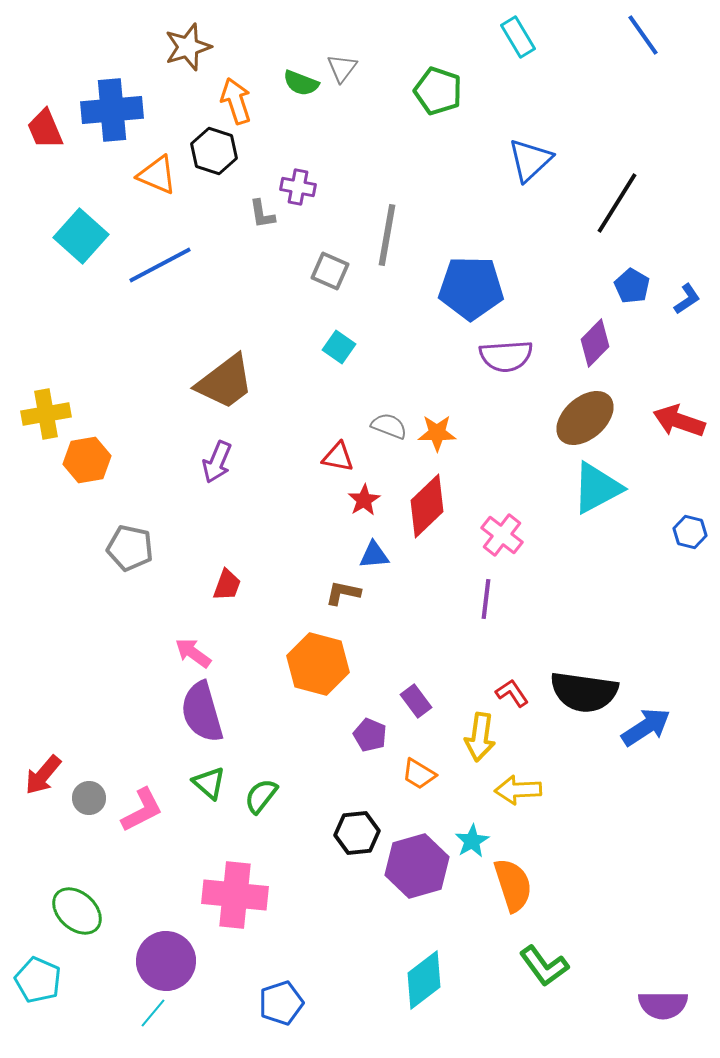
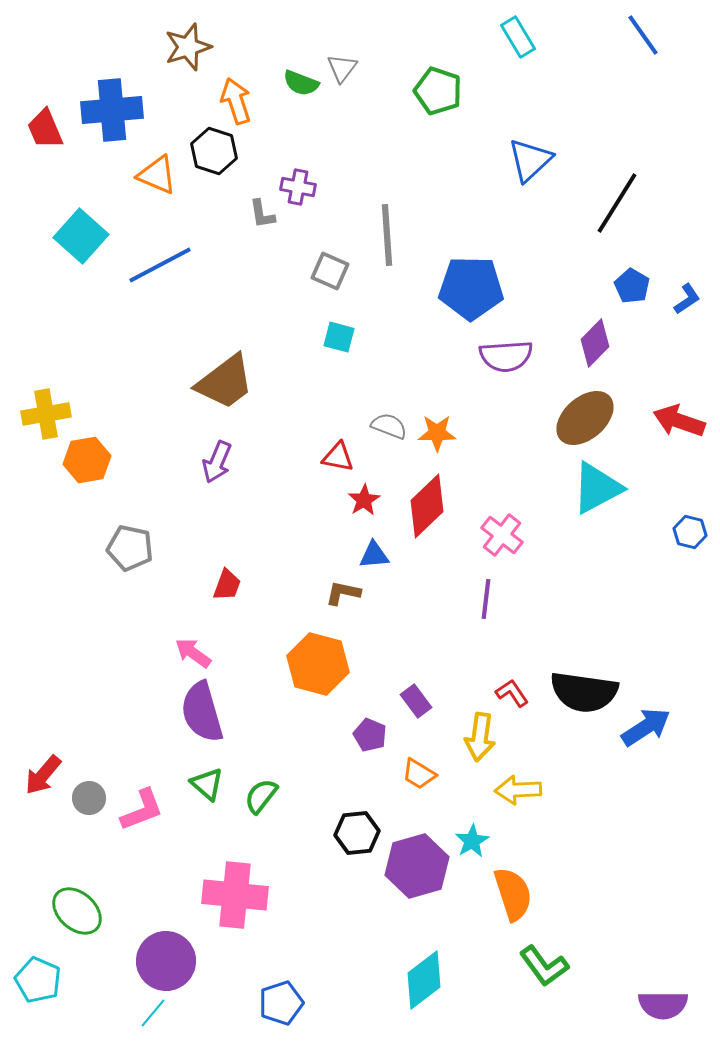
gray line at (387, 235): rotated 14 degrees counterclockwise
cyan square at (339, 347): moved 10 px up; rotated 20 degrees counterclockwise
green triangle at (209, 783): moved 2 px left, 1 px down
pink L-shape at (142, 810): rotated 6 degrees clockwise
orange semicircle at (513, 885): moved 9 px down
